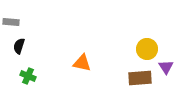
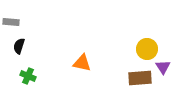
purple triangle: moved 3 px left
